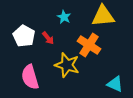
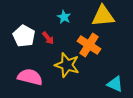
pink semicircle: rotated 120 degrees clockwise
